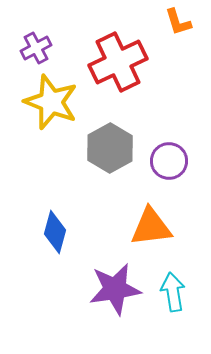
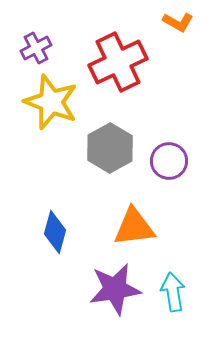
orange L-shape: rotated 44 degrees counterclockwise
orange triangle: moved 17 px left
